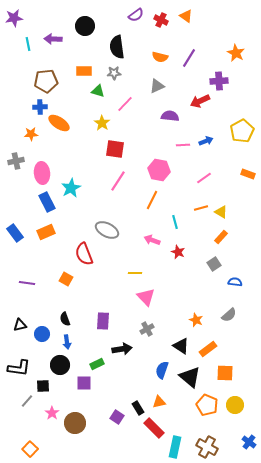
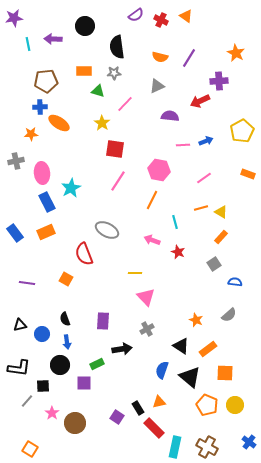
orange square at (30, 449): rotated 14 degrees counterclockwise
